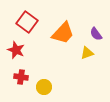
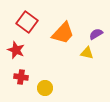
purple semicircle: rotated 96 degrees clockwise
yellow triangle: rotated 32 degrees clockwise
yellow circle: moved 1 px right, 1 px down
